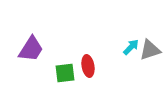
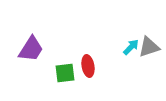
gray triangle: moved 1 px left, 3 px up
